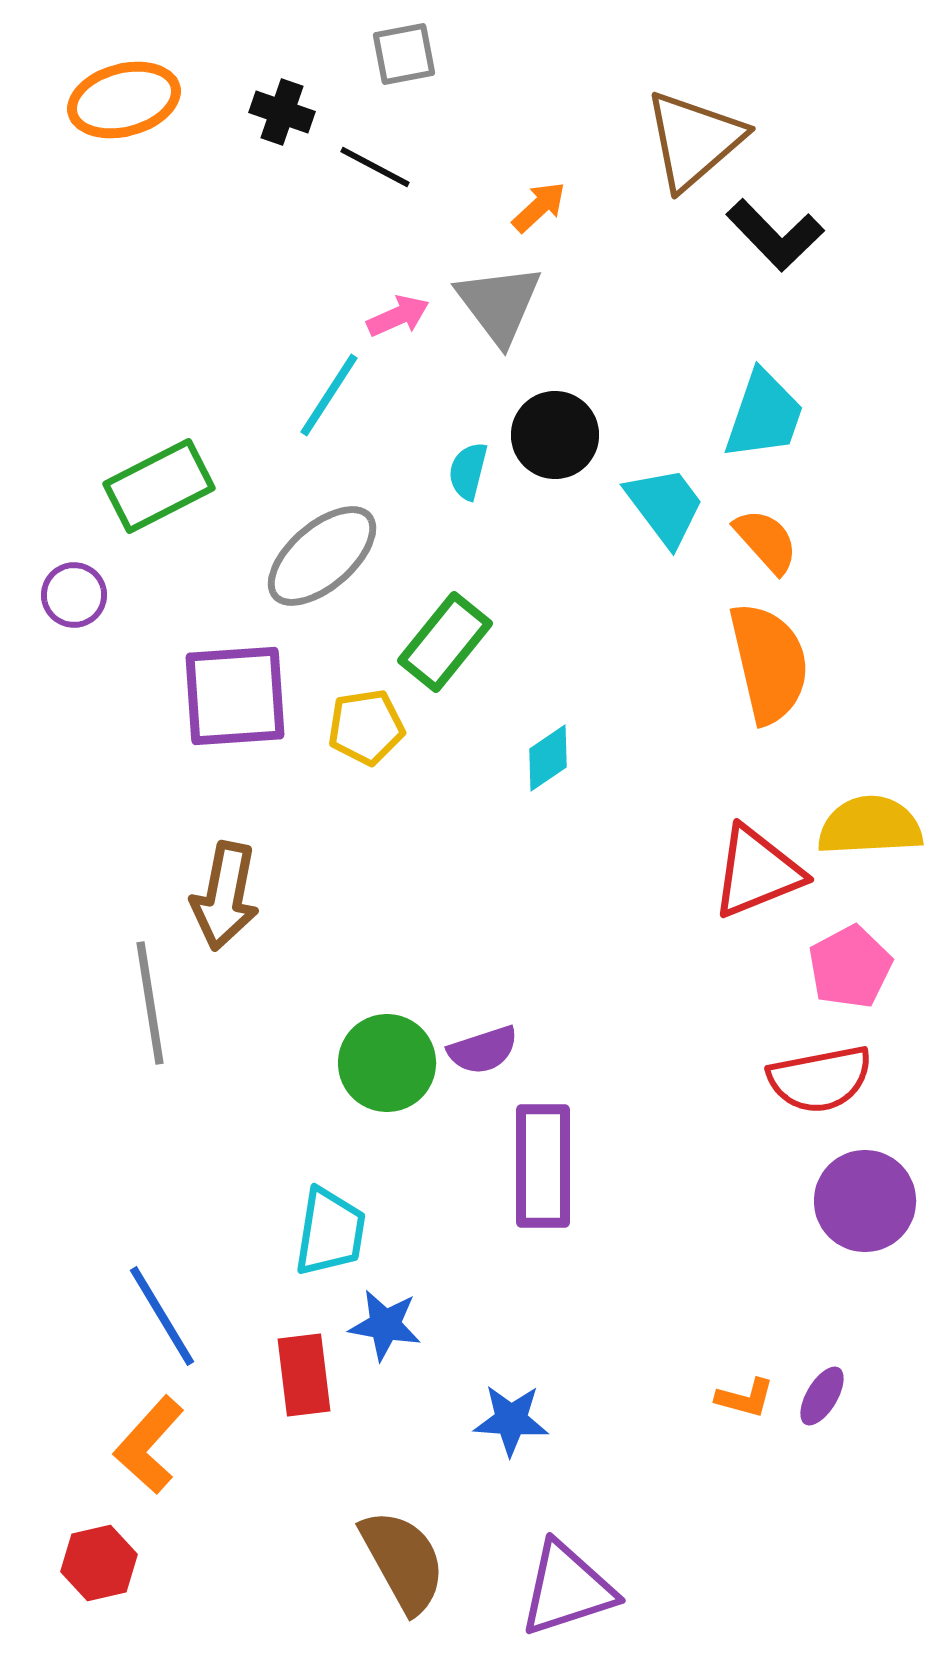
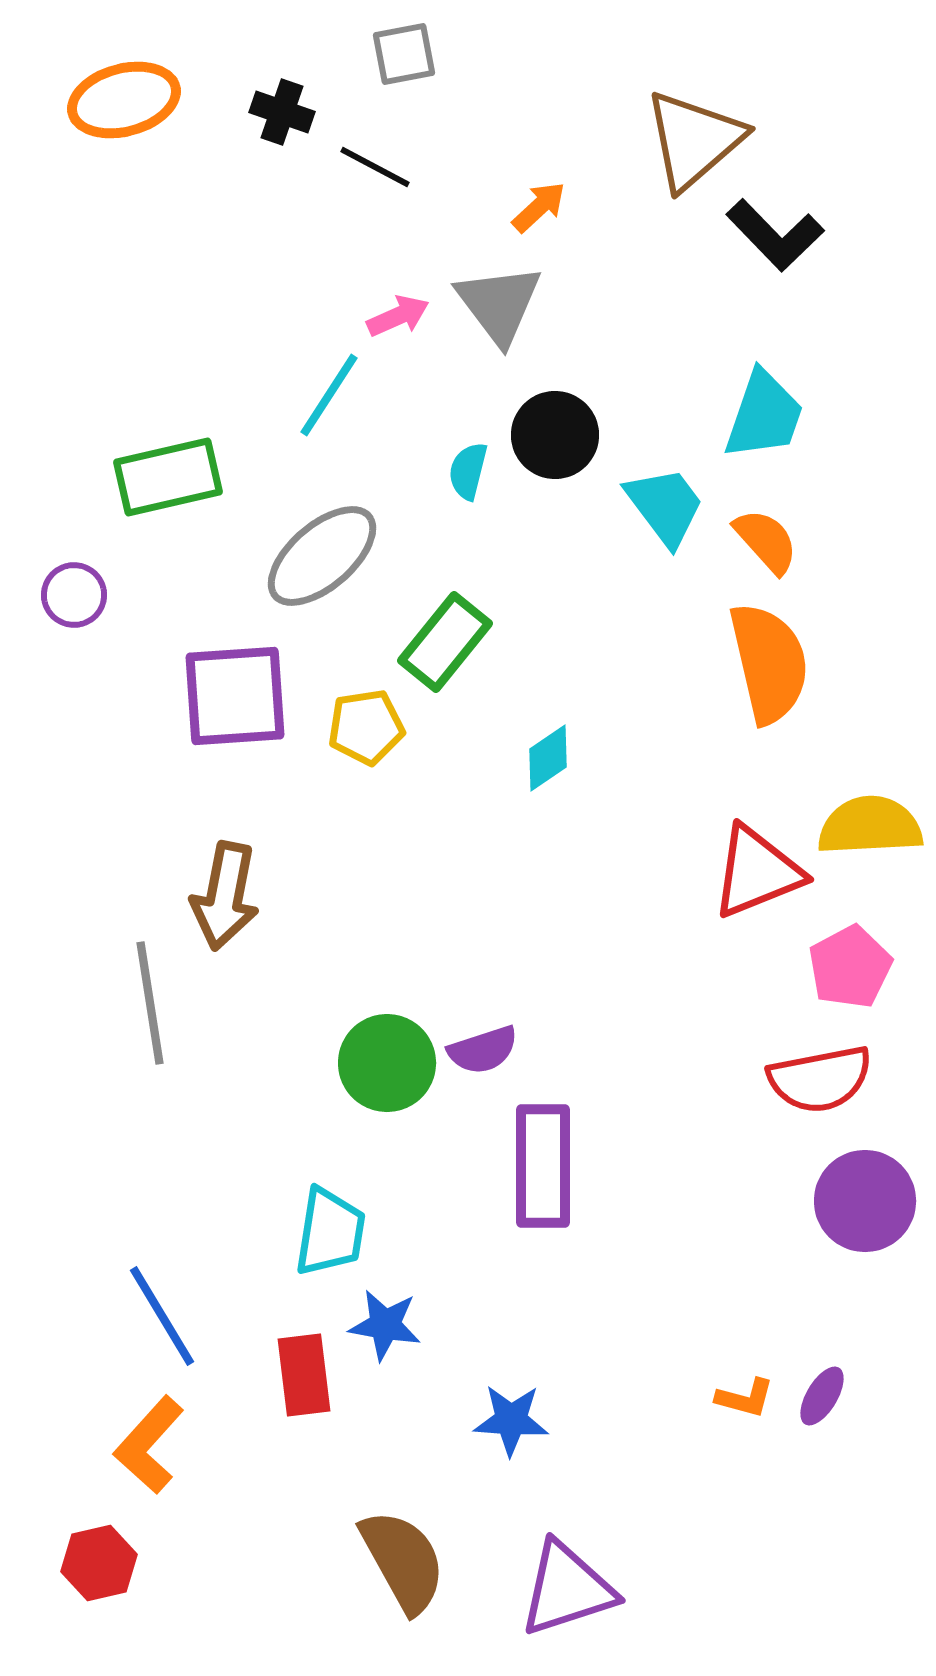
green rectangle at (159, 486): moved 9 px right, 9 px up; rotated 14 degrees clockwise
